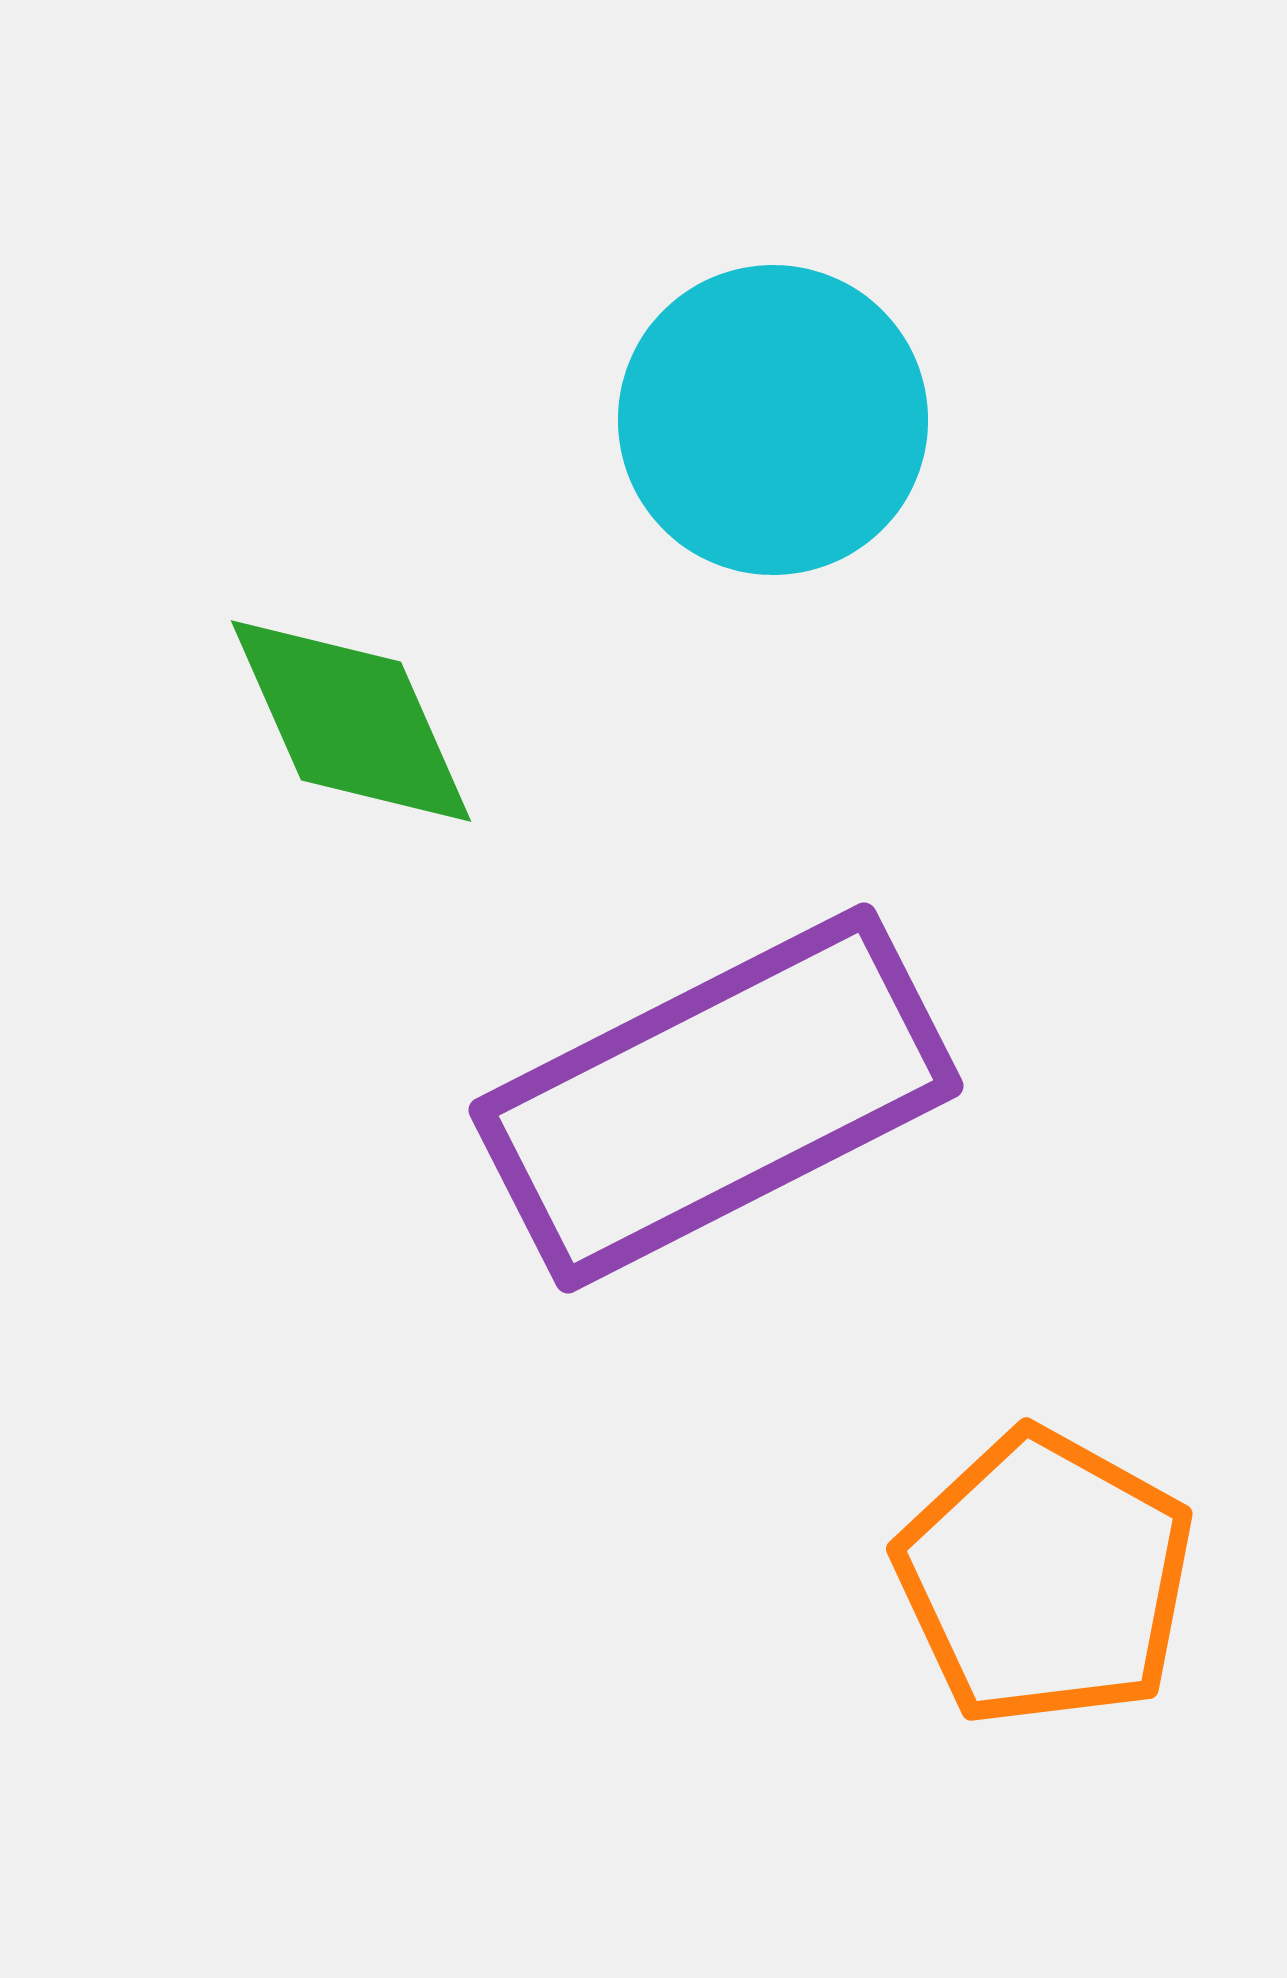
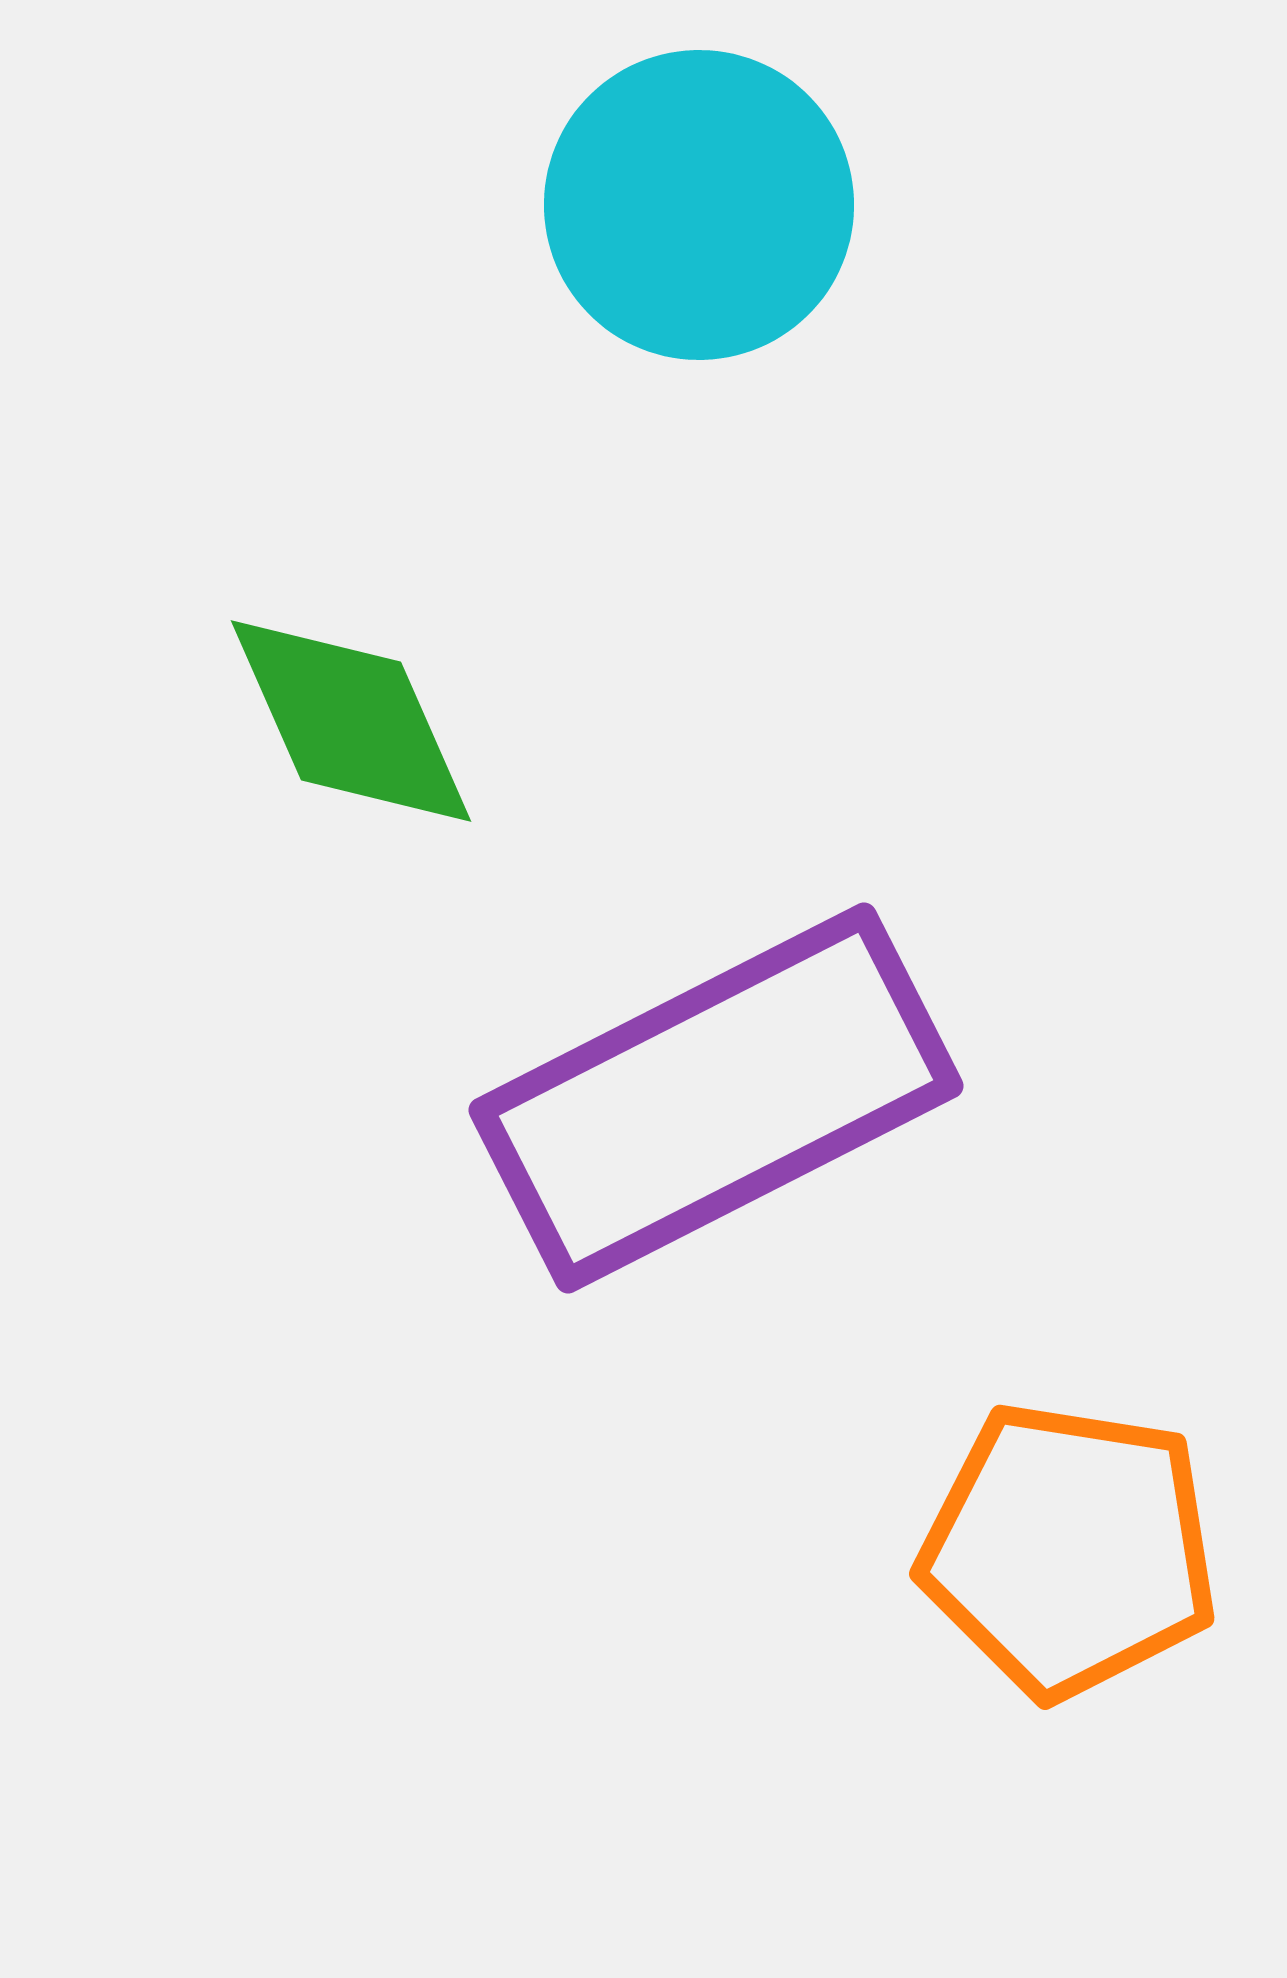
cyan circle: moved 74 px left, 215 px up
orange pentagon: moved 24 px right, 28 px up; rotated 20 degrees counterclockwise
